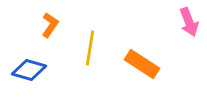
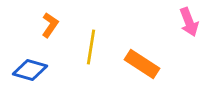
yellow line: moved 1 px right, 1 px up
blue diamond: moved 1 px right
